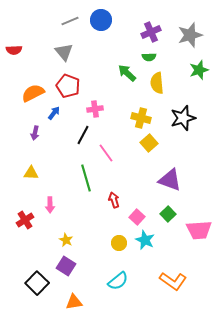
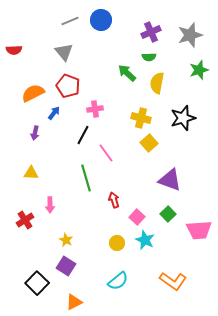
yellow semicircle: rotated 15 degrees clockwise
yellow circle: moved 2 px left
orange triangle: rotated 18 degrees counterclockwise
